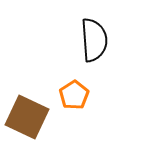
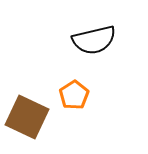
black semicircle: rotated 81 degrees clockwise
